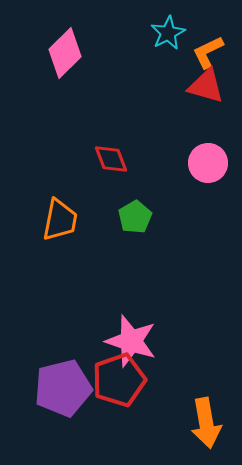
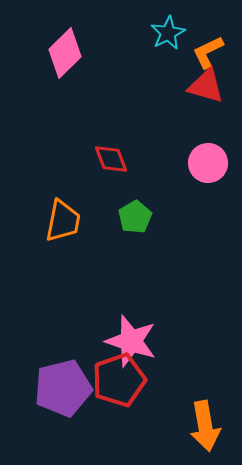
orange trapezoid: moved 3 px right, 1 px down
orange arrow: moved 1 px left, 3 px down
